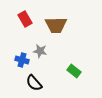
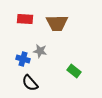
red rectangle: rotated 56 degrees counterclockwise
brown trapezoid: moved 1 px right, 2 px up
blue cross: moved 1 px right, 1 px up
black semicircle: moved 4 px left
